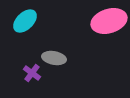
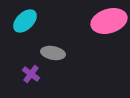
gray ellipse: moved 1 px left, 5 px up
purple cross: moved 1 px left, 1 px down
